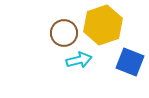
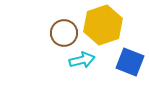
cyan arrow: moved 3 px right
